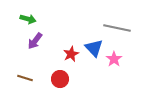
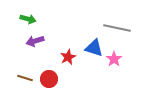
purple arrow: rotated 36 degrees clockwise
blue triangle: rotated 30 degrees counterclockwise
red star: moved 3 px left, 3 px down
red circle: moved 11 px left
